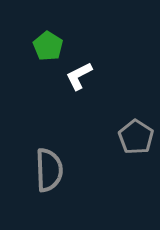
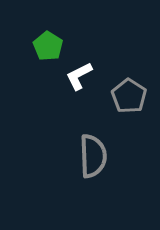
gray pentagon: moved 7 px left, 41 px up
gray semicircle: moved 44 px right, 14 px up
